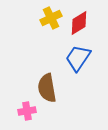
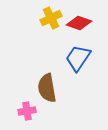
red diamond: rotated 50 degrees clockwise
